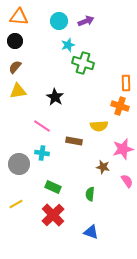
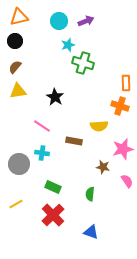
orange triangle: rotated 18 degrees counterclockwise
